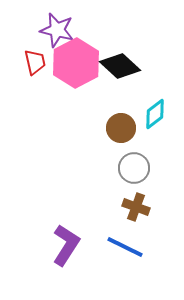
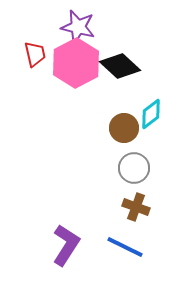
purple star: moved 21 px right, 3 px up
red trapezoid: moved 8 px up
cyan diamond: moved 4 px left
brown circle: moved 3 px right
